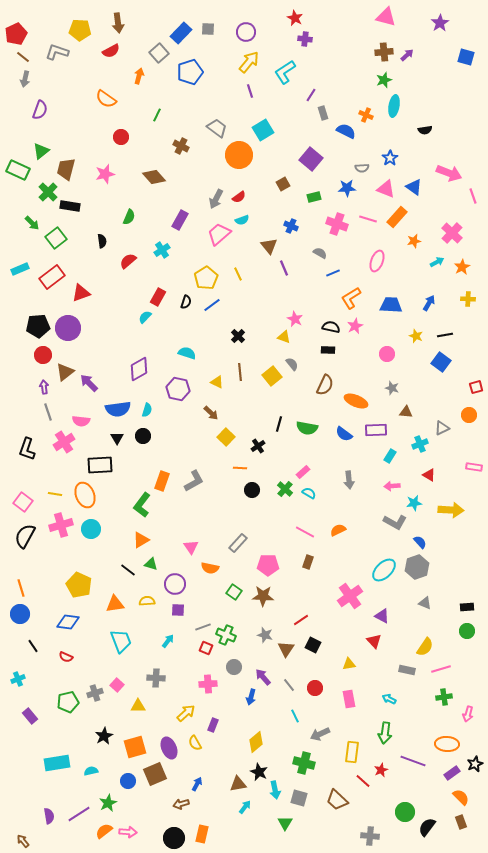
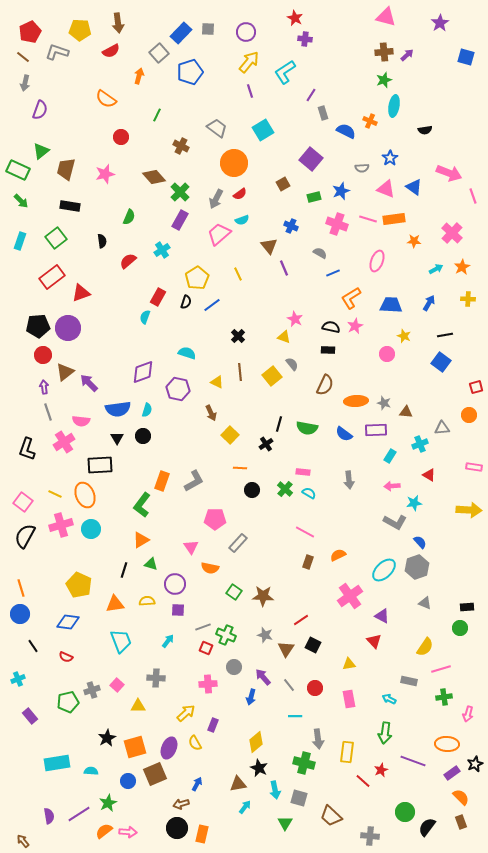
red pentagon at (16, 34): moved 14 px right, 2 px up
gray arrow at (25, 79): moved 4 px down
orange cross at (366, 115): moved 4 px right, 6 px down
orange circle at (239, 155): moved 5 px left, 8 px down
blue star at (347, 188): moved 6 px left, 3 px down; rotated 18 degrees counterclockwise
green cross at (48, 192): moved 132 px right
red semicircle at (239, 197): moved 1 px right, 3 px up
orange rectangle at (397, 217): moved 3 px left, 2 px down; rotated 40 degrees clockwise
green arrow at (32, 223): moved 11 px left, 22 px up
orange star at (414, 241): rotated 16 degrees clockwise
cyan arrow at (437, 262): moved 1 px left, 7 px down
cyan rectangle at (20, 269): moved 28 px up; rotated 48 degrees counterclockwise
yellow pentagon at (206, 278): moved 9 px left
cyan semicircle at (145, 317): rotated 24 degrees counterclockwise
yellow star at (416, 336): moved 12 px left
purple diamond at (139, 369): moved 4 px right, 3 px down; rotated 10 degrees clockwise
gray star at (392, 388): moved 8 px left, 15 px down
orange ellipse at (356, 401): rotated 25 degrees counterclockwise
brown arrow at (211, 413): rotated 21 degrees clockwise
gray triangle at (442, 428): rotated 21 degrees clockwise
yellow square at (226, 437): moved 4 px right, 2 px up
black cross at (258, 446): moved 8 px right, 2 px up
pink rectangle at (303, 472): rotated 48 degrees clockwise
yellow line at (55, 494): rotated 16 degrees clockwise
yellow arrow at (451, 510): moved 18 px right
orange semicircle at (338, 530): moved 25 px down
pink pentagon at (268, 565): moved 53 px left, 46 px up
black line at (128, 570): moved 4 px left; rotated 70 degrees clockwise
green circle at (467, 631): moved 7 px left, 3 px up
gray rectangle at (407, 670): moved 2 px right, 11 px down
gray cross at (95, 693): moved 3 px left, 3 px up
cyan line at (295, 716): rotated 64 degrees counterclockwise
gray arrow at (320, 734): moved 2 px left, 5 px down; rotated 72 degrees counterclockwise
black star at (104, 736): moved 3 px right, 2 px down
purple ellipse at (169, 748): rotated 45 degrees clockwise
yellow rectangle at (352, 752): moved 5 px left
cyan semicircle at (91, 771): rotated 16 degrees clockwise
black star at (259, 772): moved 4 px up
brown trapezoid at (337, 800): moved 6 px left, 16 px down
black circle at (174, 838): moved 3 px right, 10 px up
